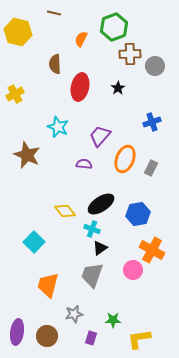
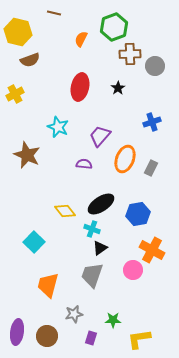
brown semicircle: moved 25 px left, 4 px up; rotated 108 degrees counterclockwise
